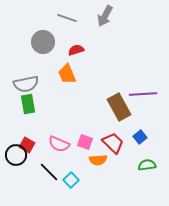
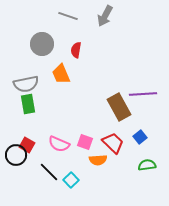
gray line: moved 1 px right, 2 px up
gray circle: moved 1 px left, 2 px down
red semicircle: rotated 63 degrees counterclockwise
orange trapezoid: moved 6 px left
